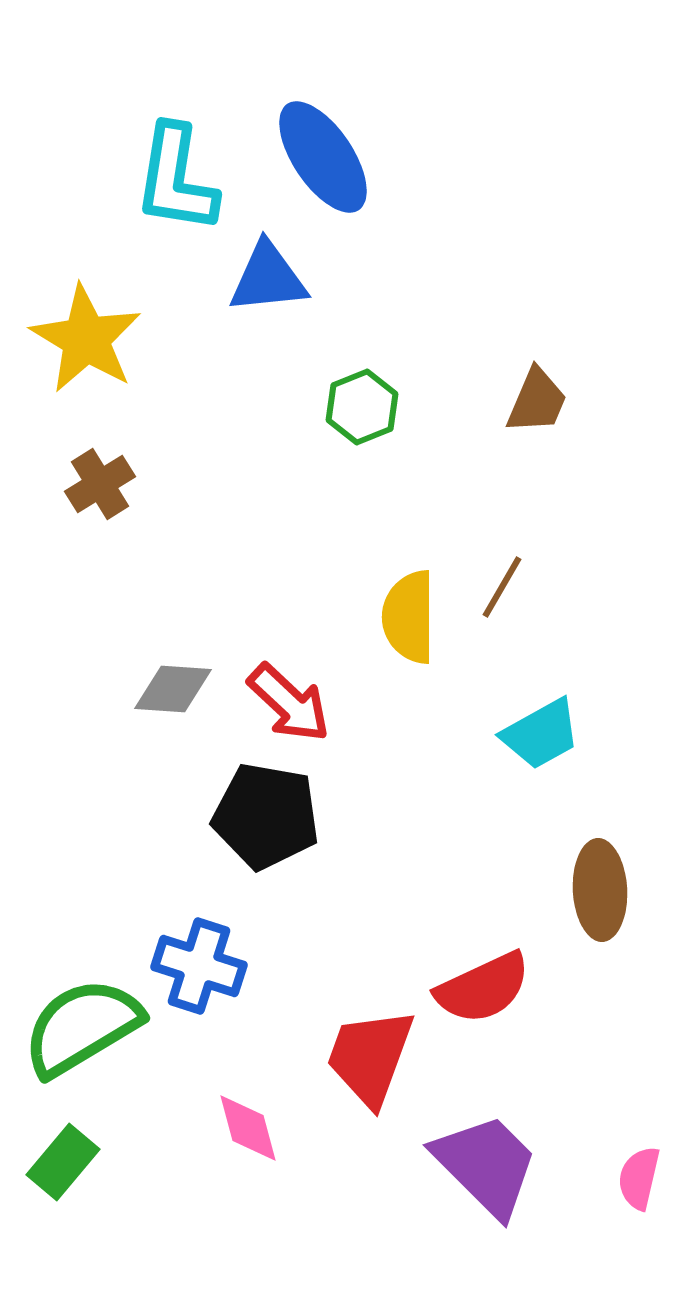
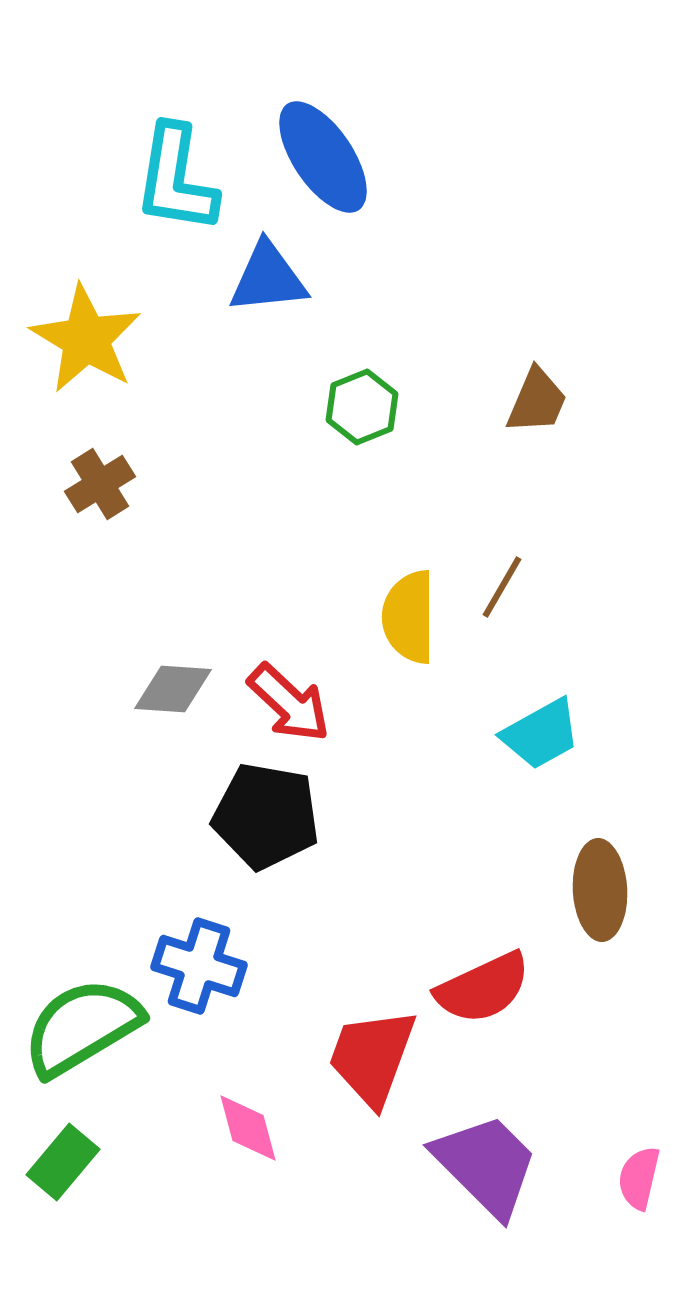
red trapezoid: moved 2 px right
